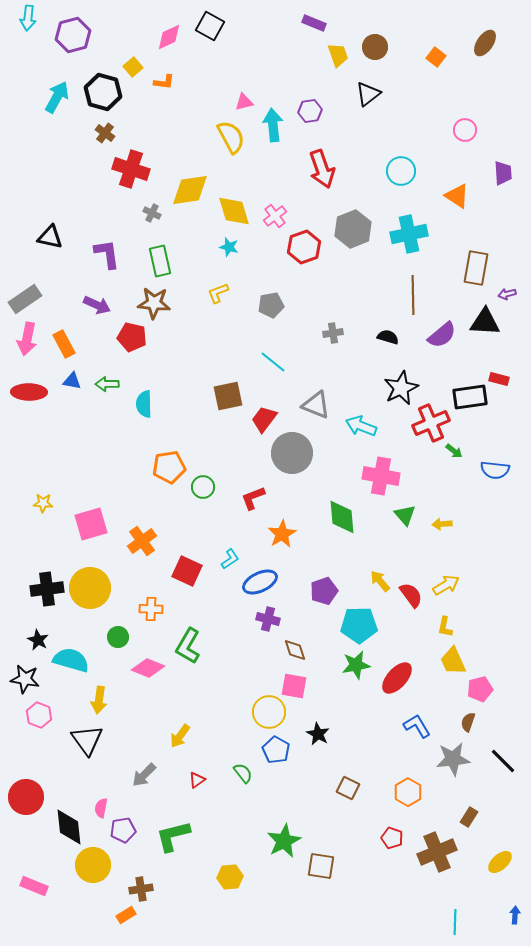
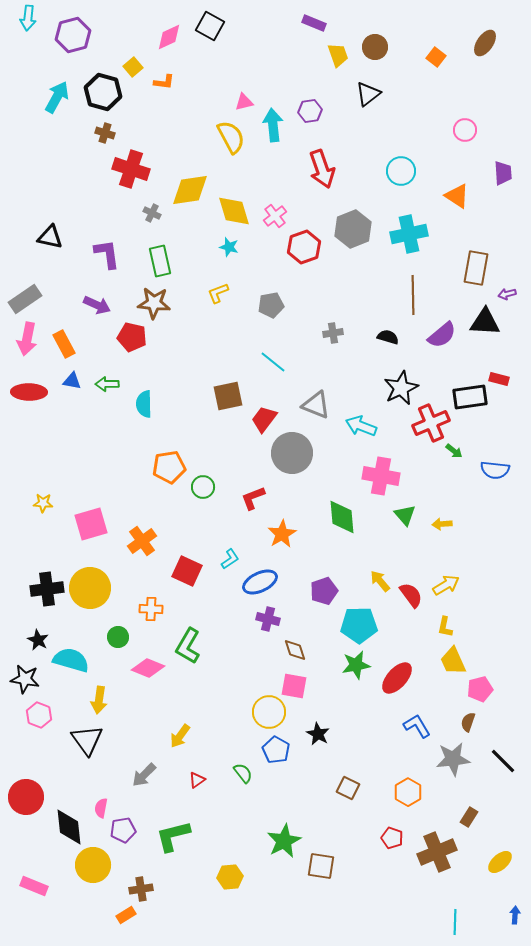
brown cross at (105, 133): rotated 18 degrees counterclockwise
